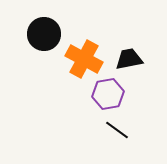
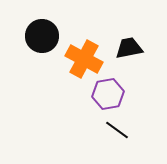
black circle: moved 2 px left, 2 px down
black trapezoid: moved 11 px up
